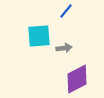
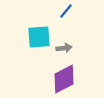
cyan square: moved 1 px down
purple diamond: moved 13 px left
